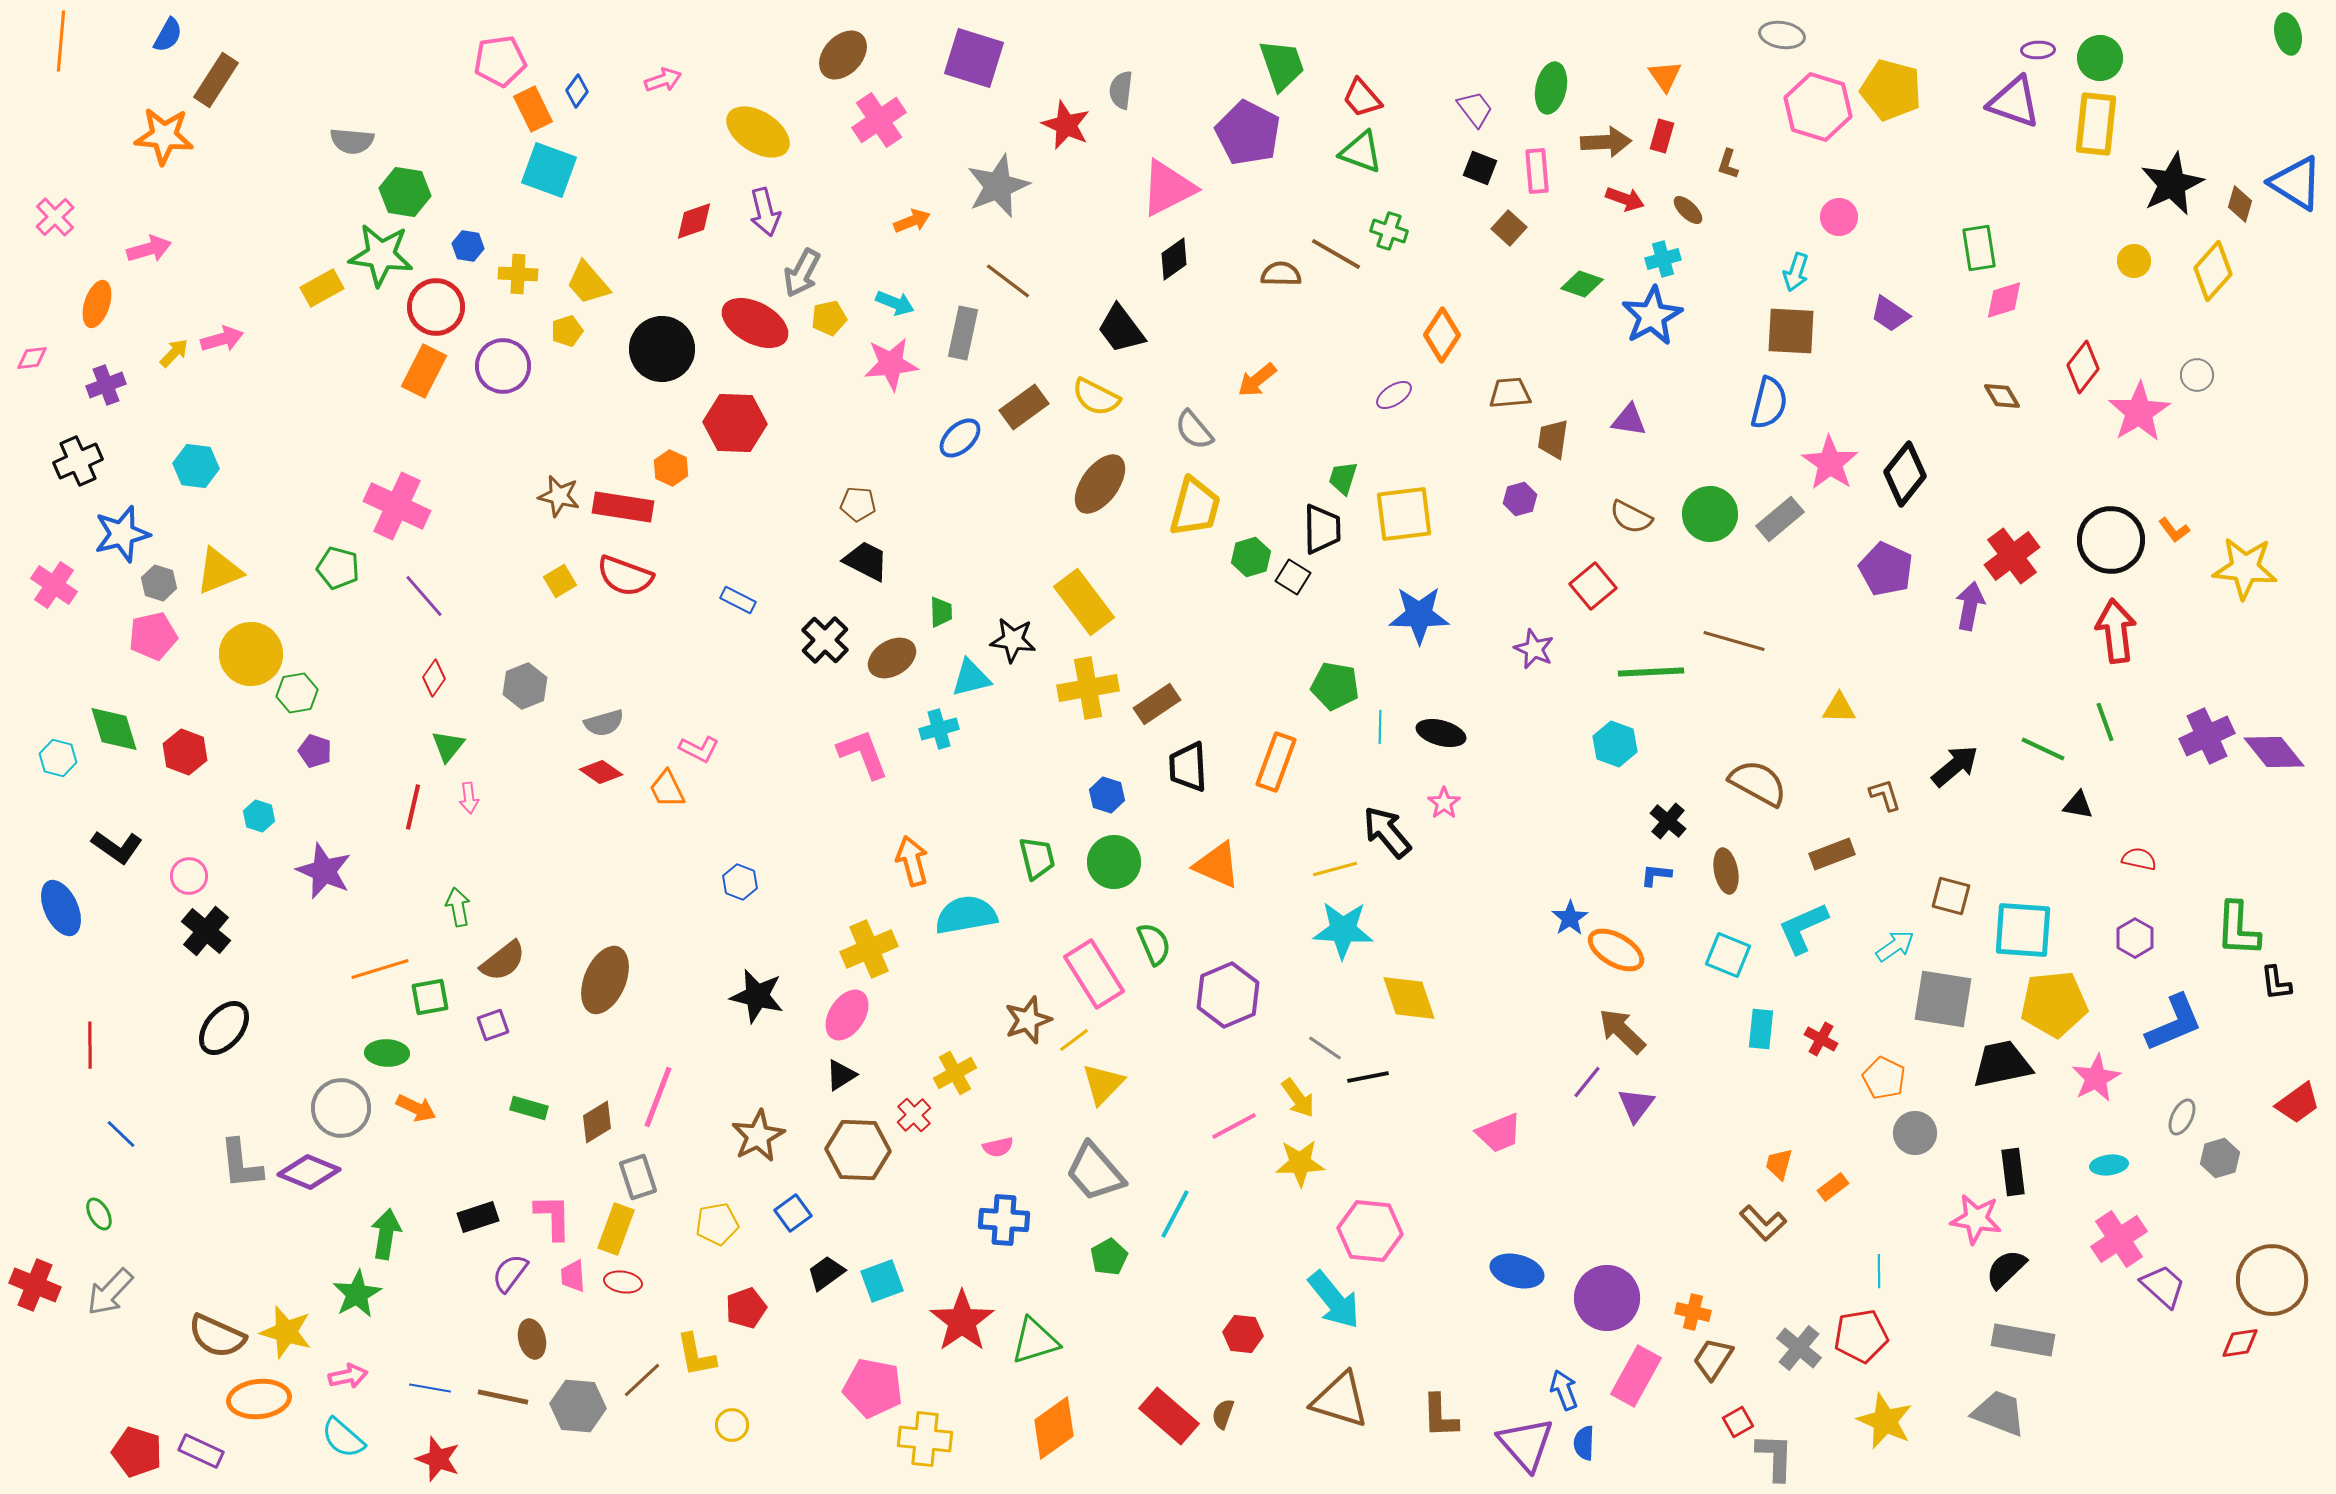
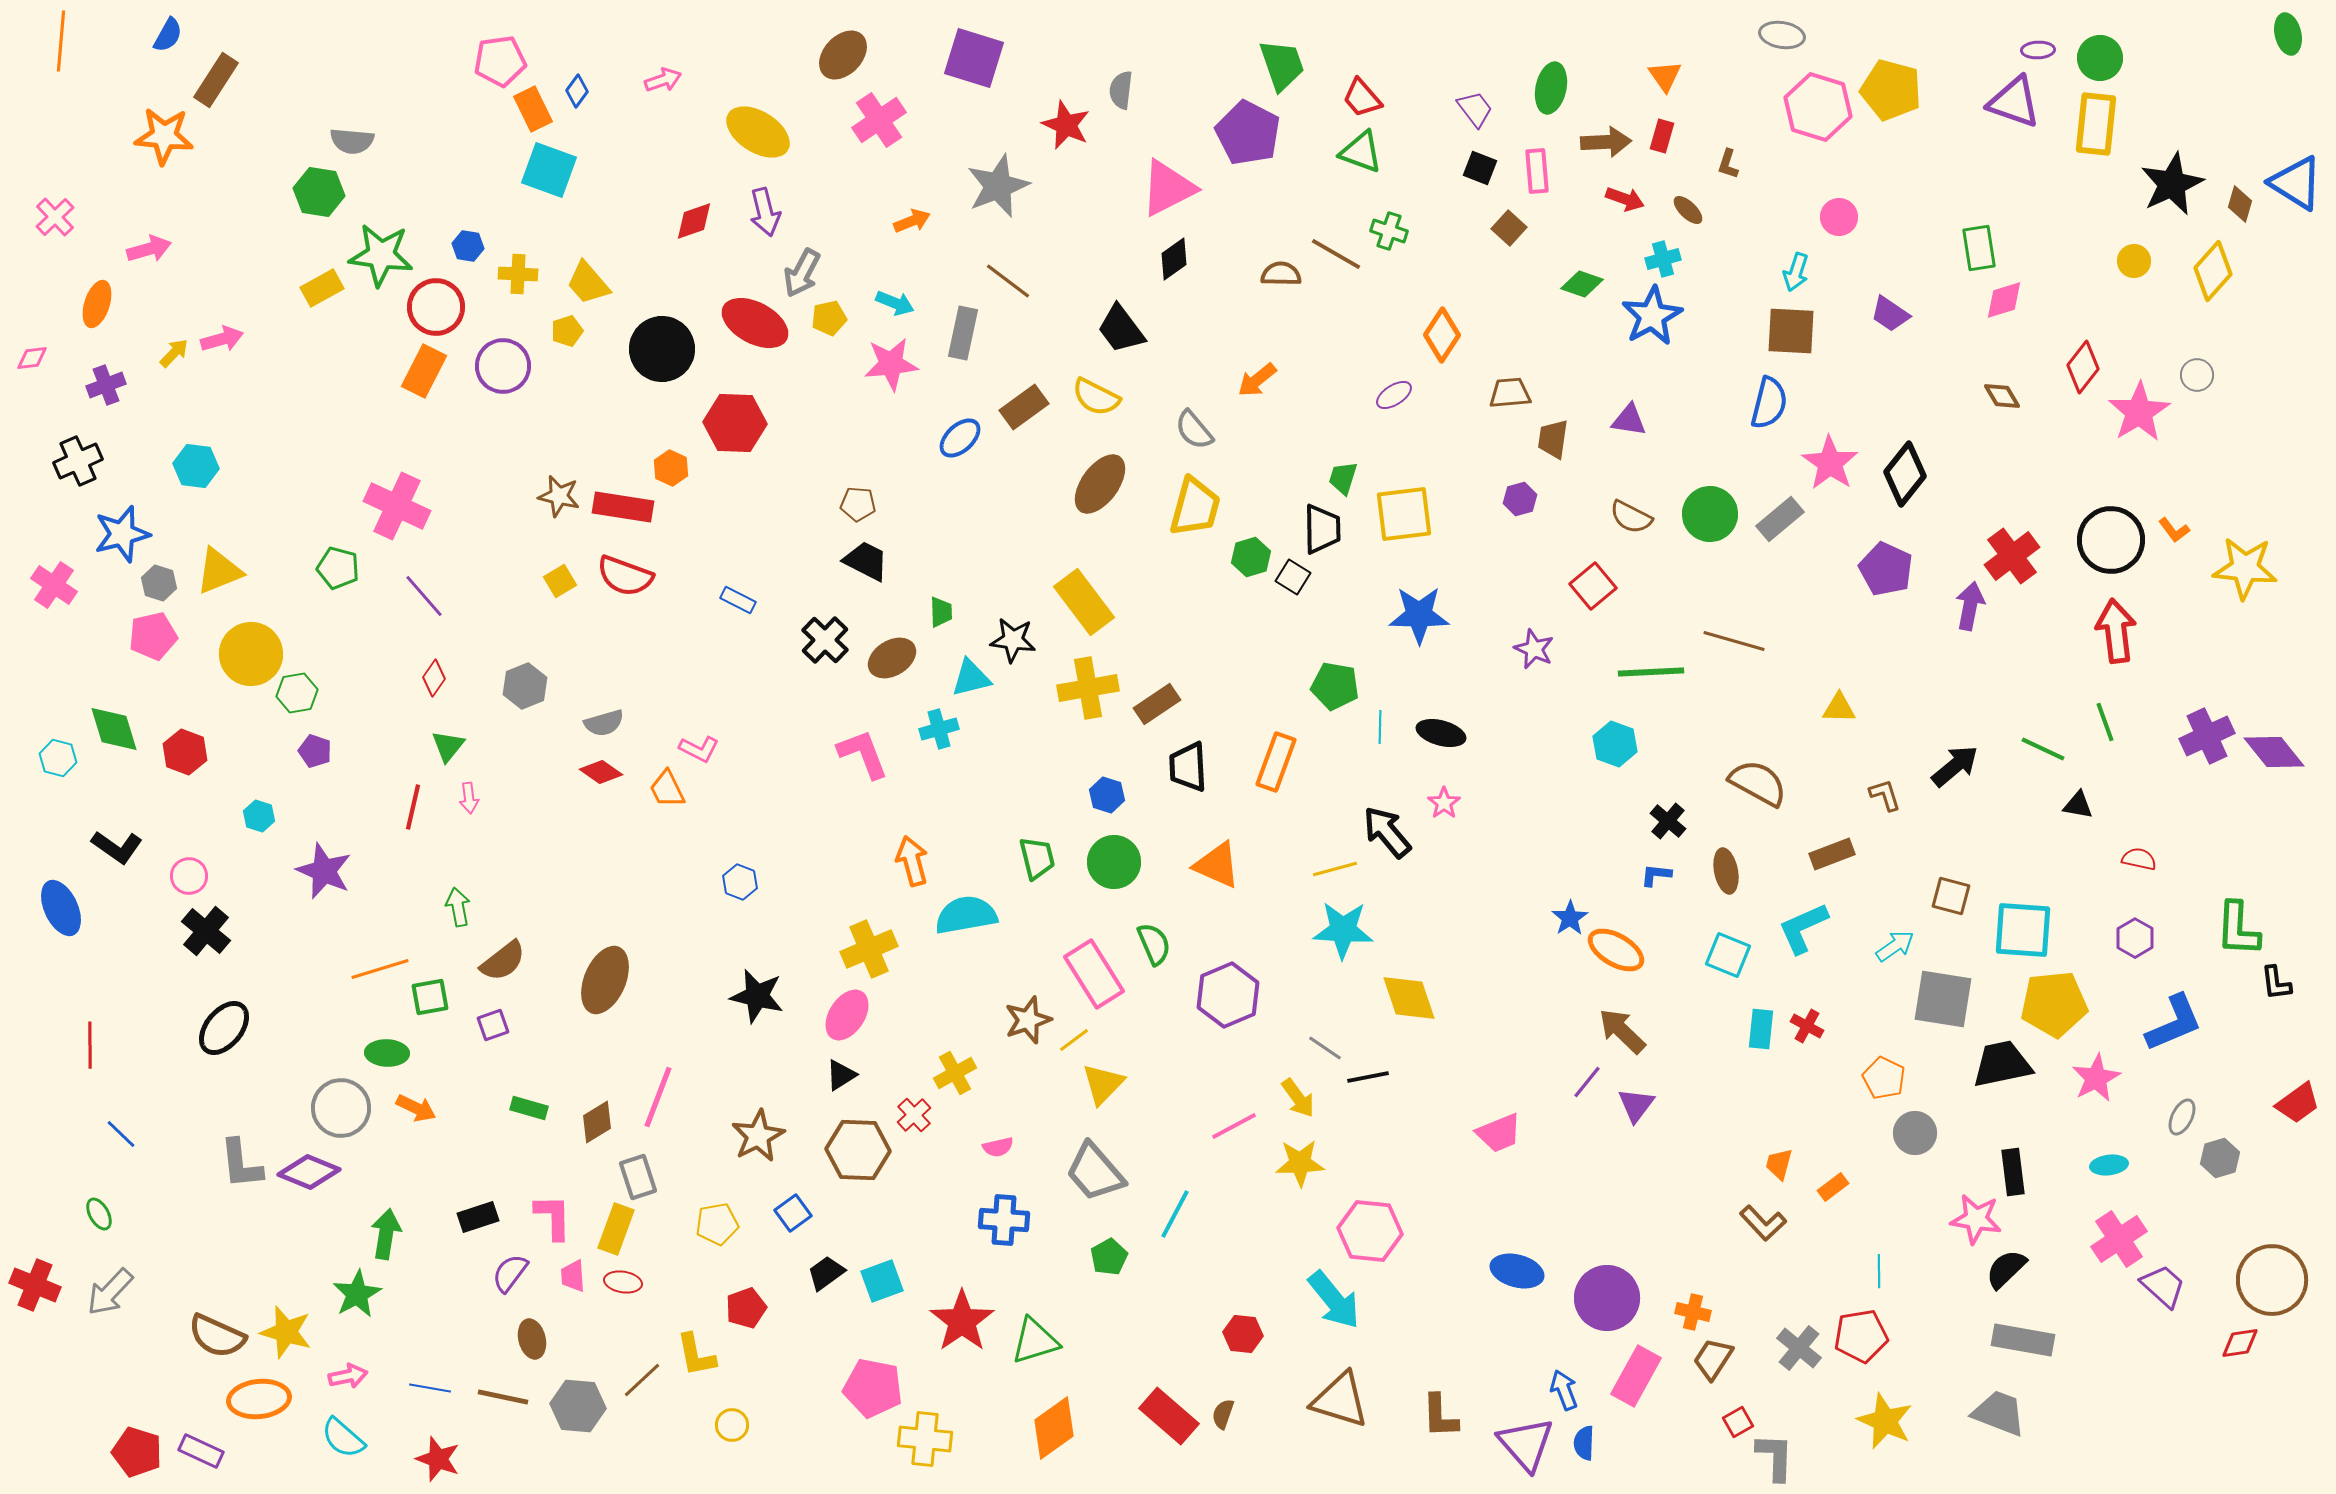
green hexagon at (405, 192): moved 86 px left
red cross at (1821, 1039): moved 14 px left, 13 px up
